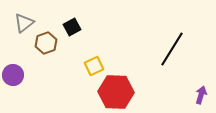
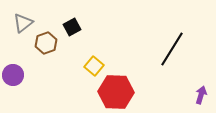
gray triangle: moved 1 px left
yellow square: rotated 24 degrees counterclockwise
